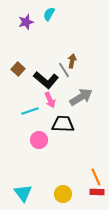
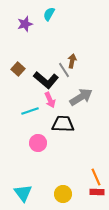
purple star: moved 1 px left, 2 px down
pink circle: moved 1 px left, 3 px down
